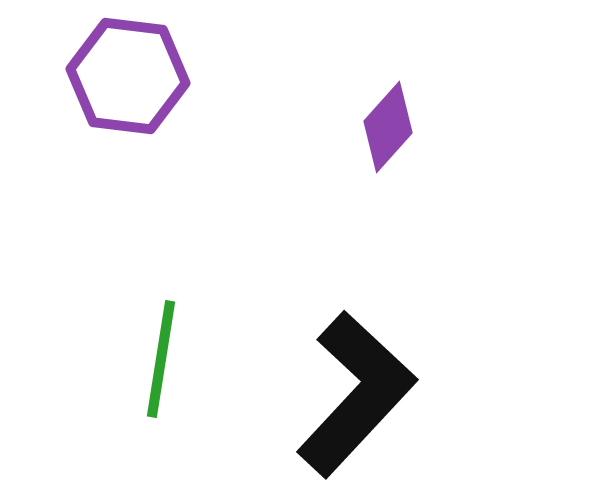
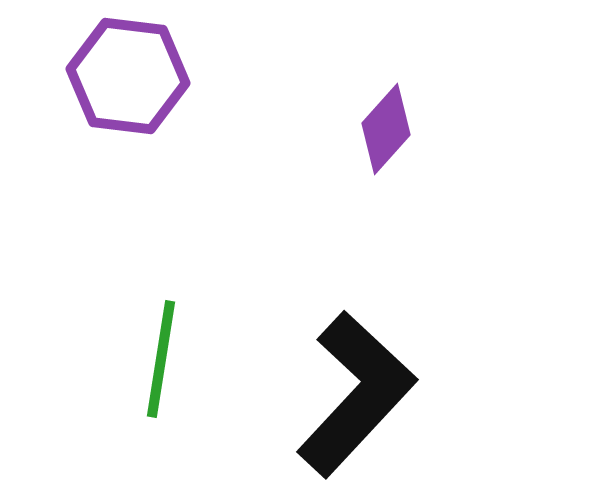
purple diamond: moved 2 px left, 2 px down
